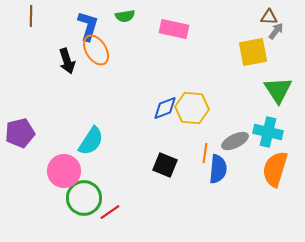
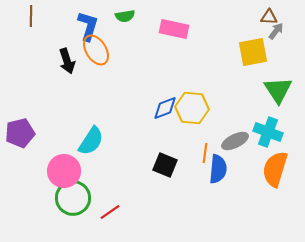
cyan cross: rotated 8 degrees clockwise
green circle: moved 11 px left
